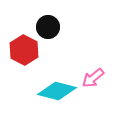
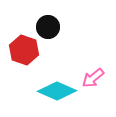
red hexagon: rotated 8 degrees counterclockwise
cyan diamond: rotated 9 degrees clockwise
